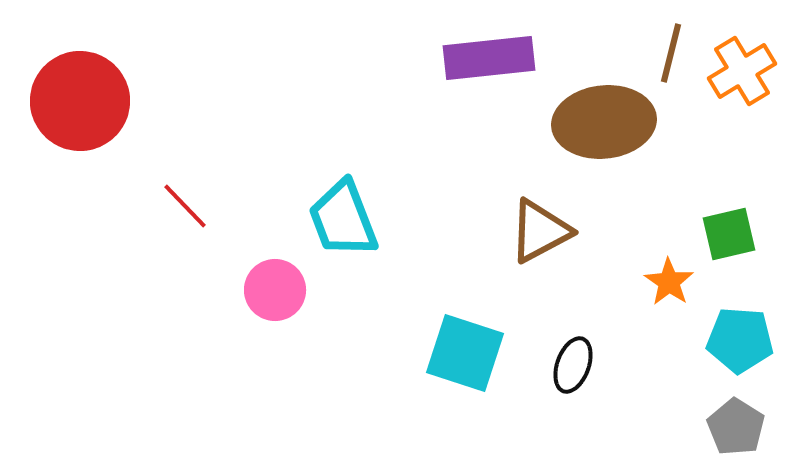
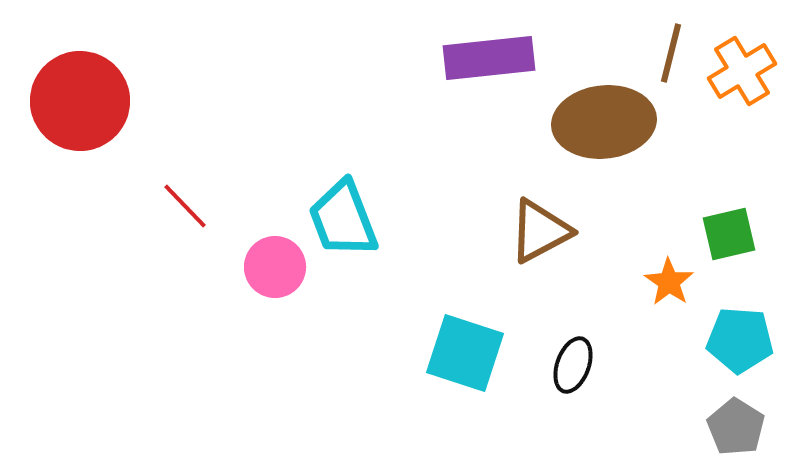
pink circle: moved 23 px up
